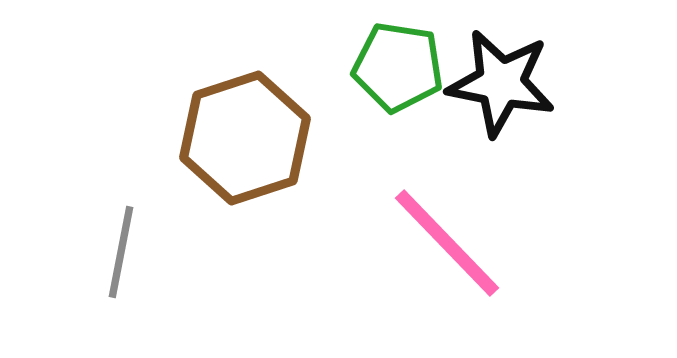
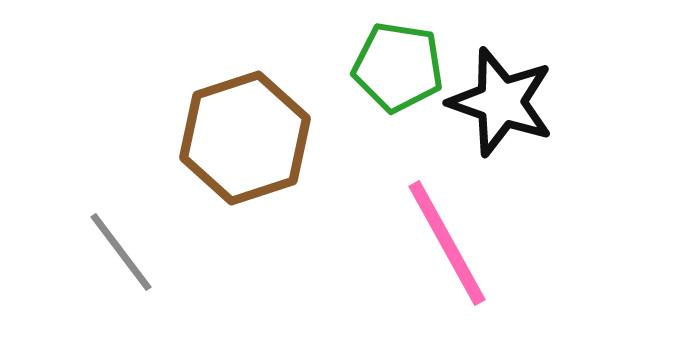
black star: moved 19 px down; rotated 8 degrees clockwise
pink line: rotated 15 degrees clockwise
gray line: rotated 48 degrees counterclockwise
